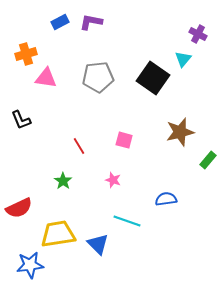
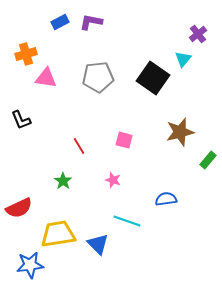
purple cross: rotated 24 degrees clockwise
